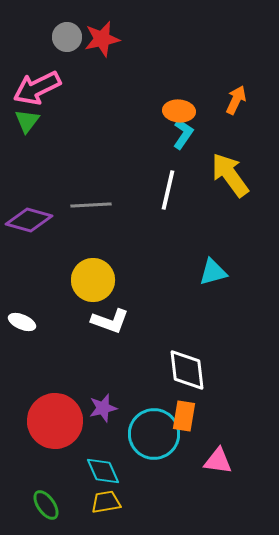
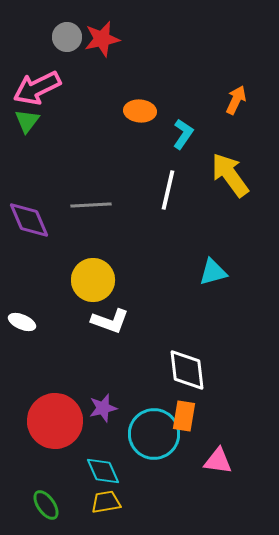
orange ellipse: moved 39 px left
purple diamond: rotated 51 degrees clockwise
